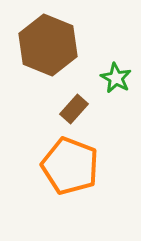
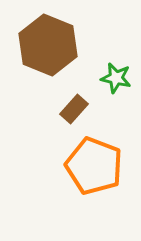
green star: rotated 16 degrees counterclockwise
orange pentagon: moved 24 px right
